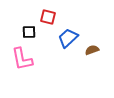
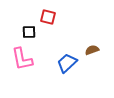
blue trapezoid: moved 1 px left, 25 px down
